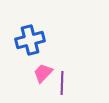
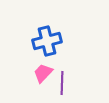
blue cross: moved 17 px right, 1 px down
